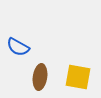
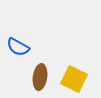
yellow square: moved 4 px left, 2 px down; rotated 16 degrees clockwise
